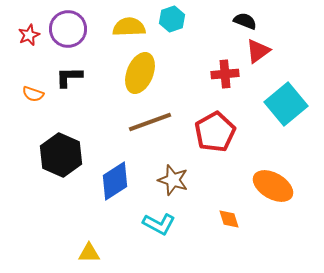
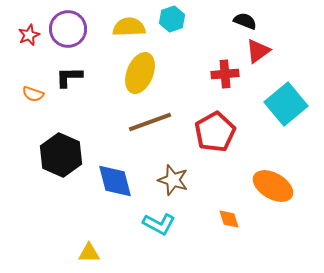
blue diamond: rotated 72 degrees counterclockwise
